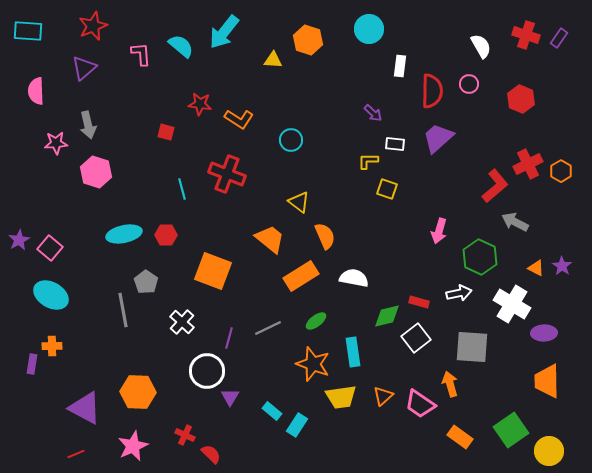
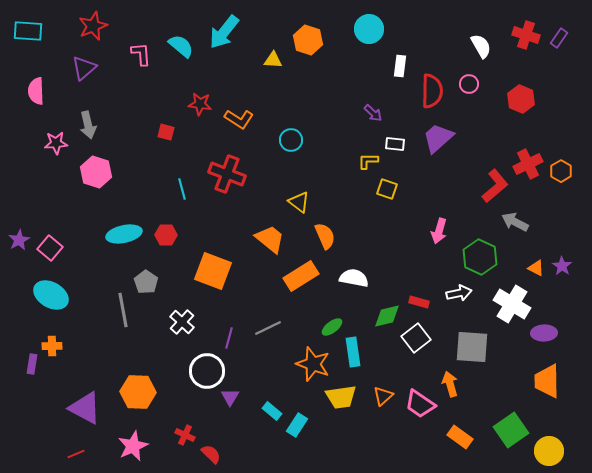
green ellipse at (316, 321): moved 16 px right, 6 px down
